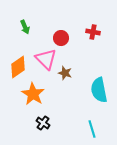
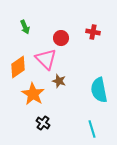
brown star: moved 6 px left, 8 px down
